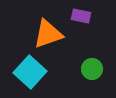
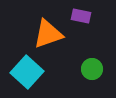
cyan square: moved 3 px left
